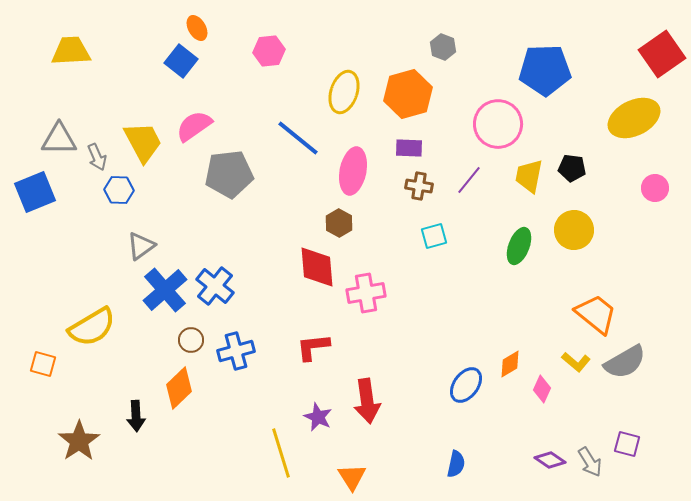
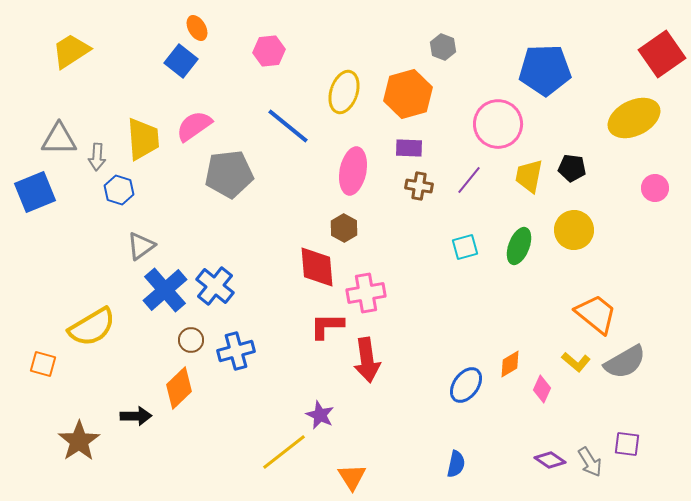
yellow trapezoid at (71, 51): rotated 30 degrees counterclockwise
blue line at (298, 138): moved 10 px left, 12 px up
yellow trapezoid at (143, 142): moved 3 px up; rotated 24 degrees clockwise
gray arrow at (97, 157): rotated 28 degrees clockwise
blue hexagon at (119, 190): rotated 16 degrees clockwise
brown hexagon at (339, 223): moved 5 px right, 5 px down
cyan square at (434, 236): moved 31 px right, 11 px down
red L-shape at (313, 347): moved 14 px right, 21 px up; rotated 6 degrees clockwise
red arrow at (367, 401): moved 41 px up
black arrow at (136, 416): rotated 88 degrees counterclockwise
purple star at (318, 417): moved 2 px right, 2 px up
purple square at (627, 444): rotated 8 degrees counterclockwise
yellow line at (281, 453): moved 3 px right, 1 px up; rotated 69 degrees clockwise
